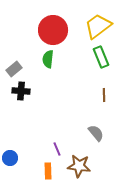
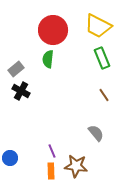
yellow trapezoid: rotated 116 degrees counterclockwise
green rectangle: moved 1 px right, 1 px down
gray rectangle: moved 2 px right
black cross: rotated 24 degrees clockwise
brown line: rotated 32 degrees counterclockwise
purple line: moved 5 px left, 2 px down
brown star: moved 3 px left
orange rectangle: moved 3 px right
